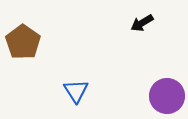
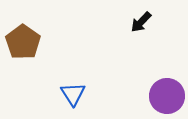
black arrow: moved 1 px left, 1 px up; rotated 15 degrees counterclockwise
blue triangle: moved 3 px left, 3 px down
